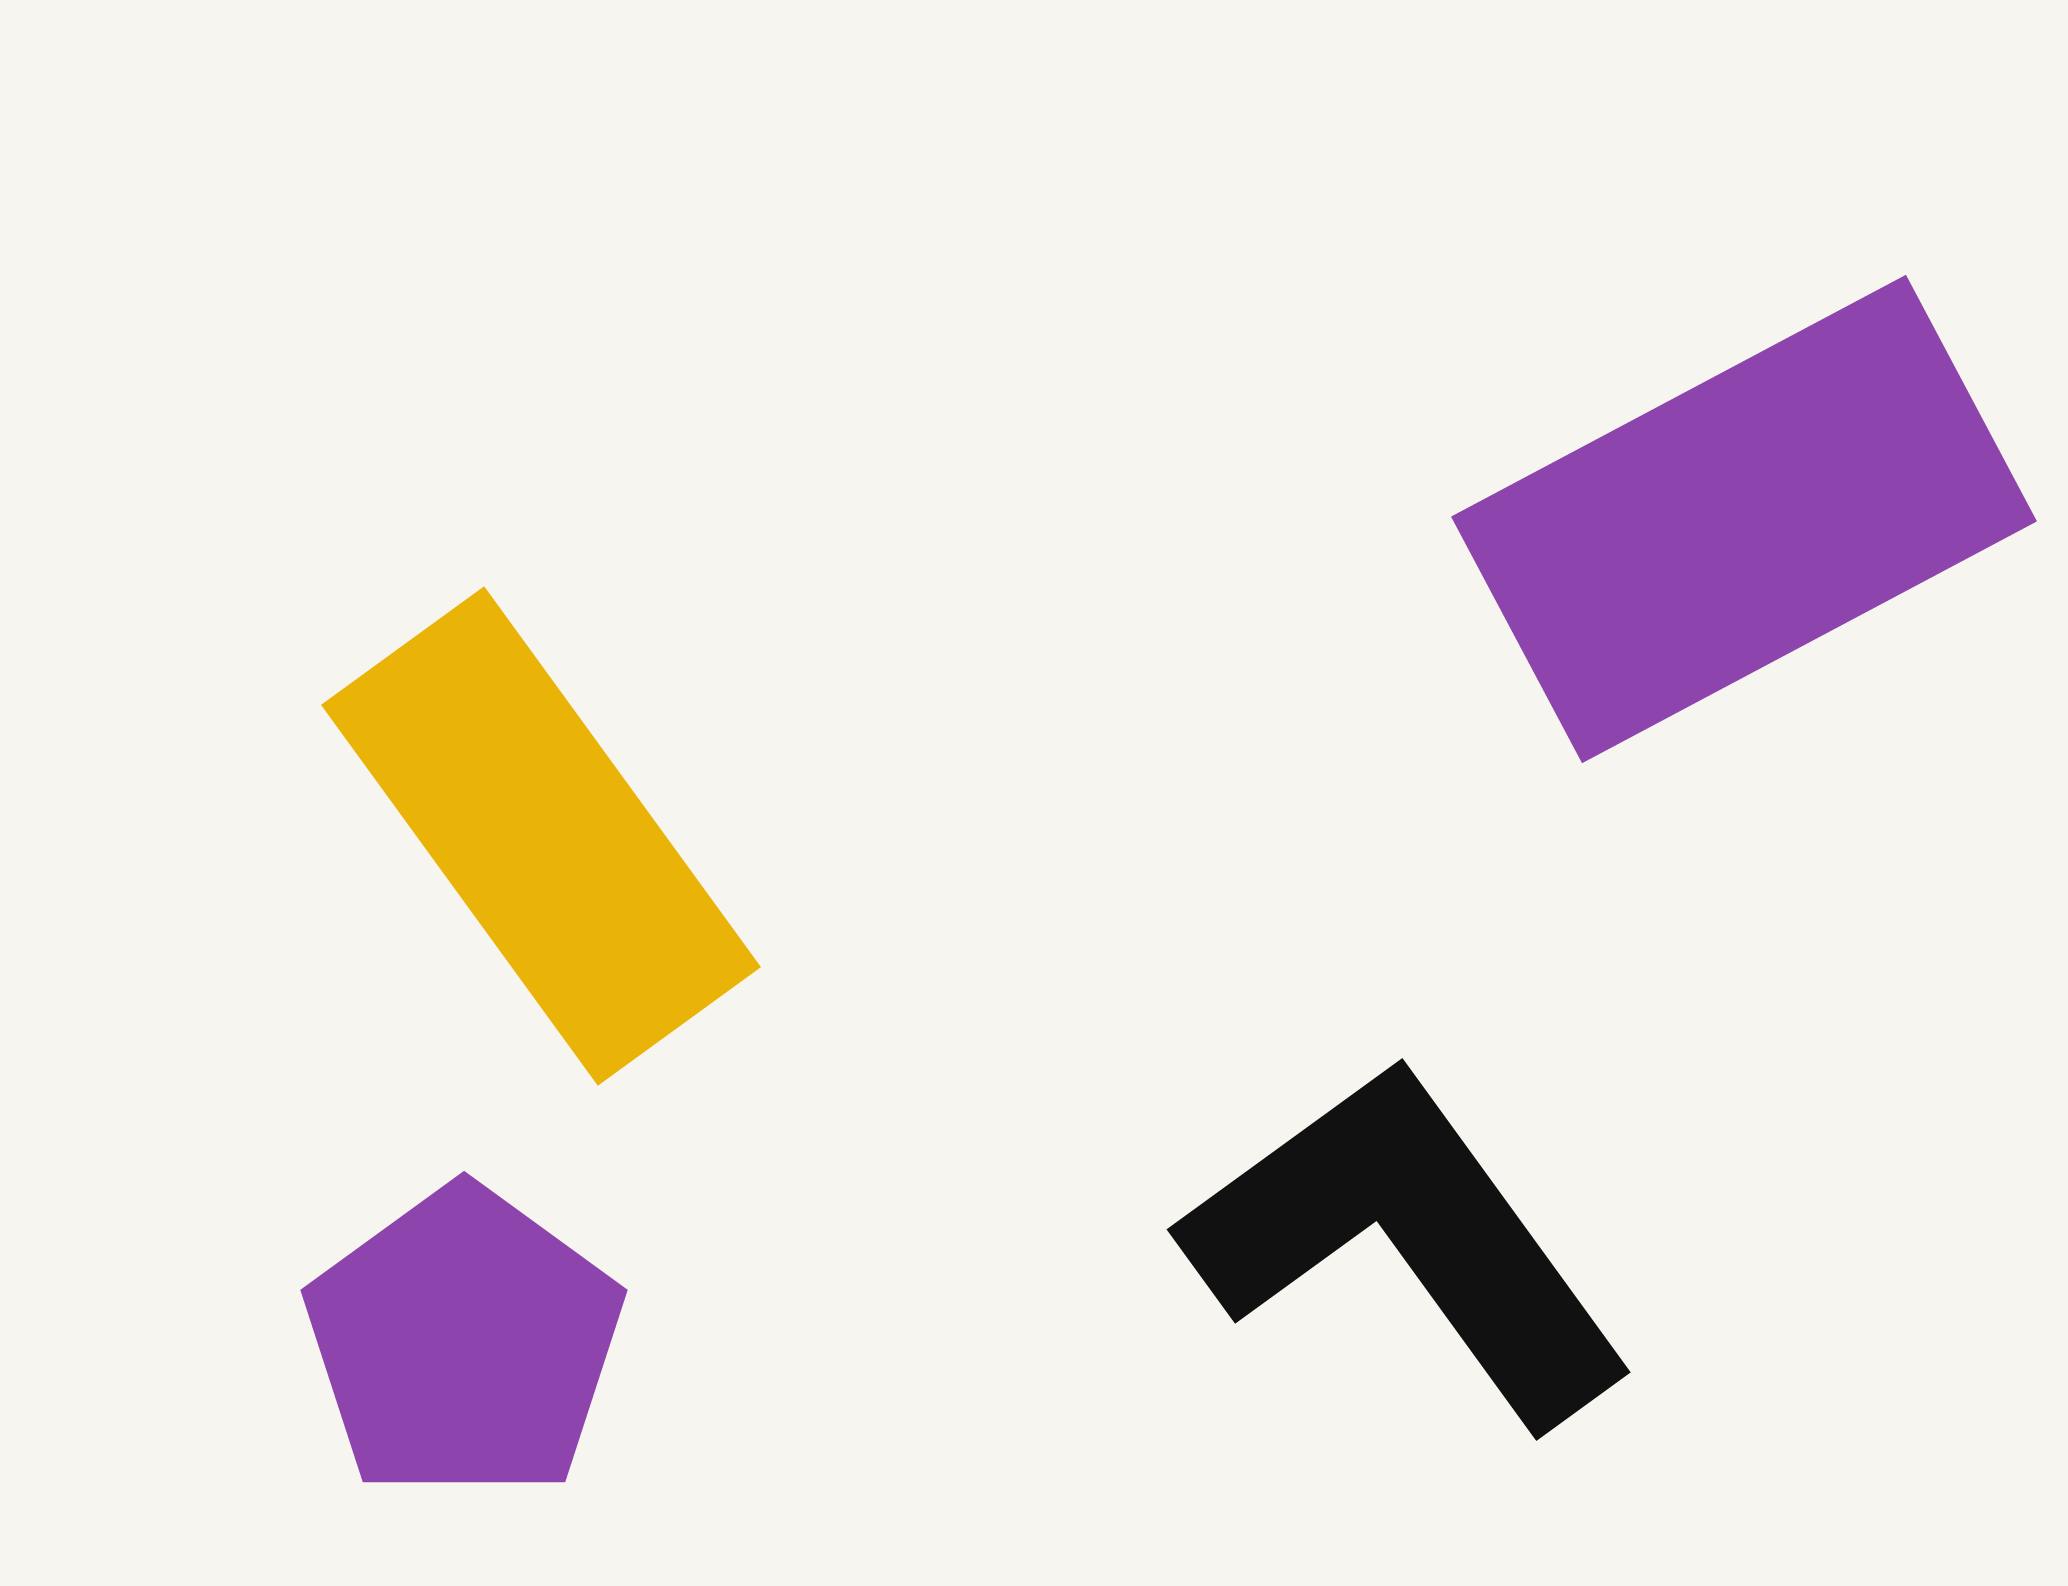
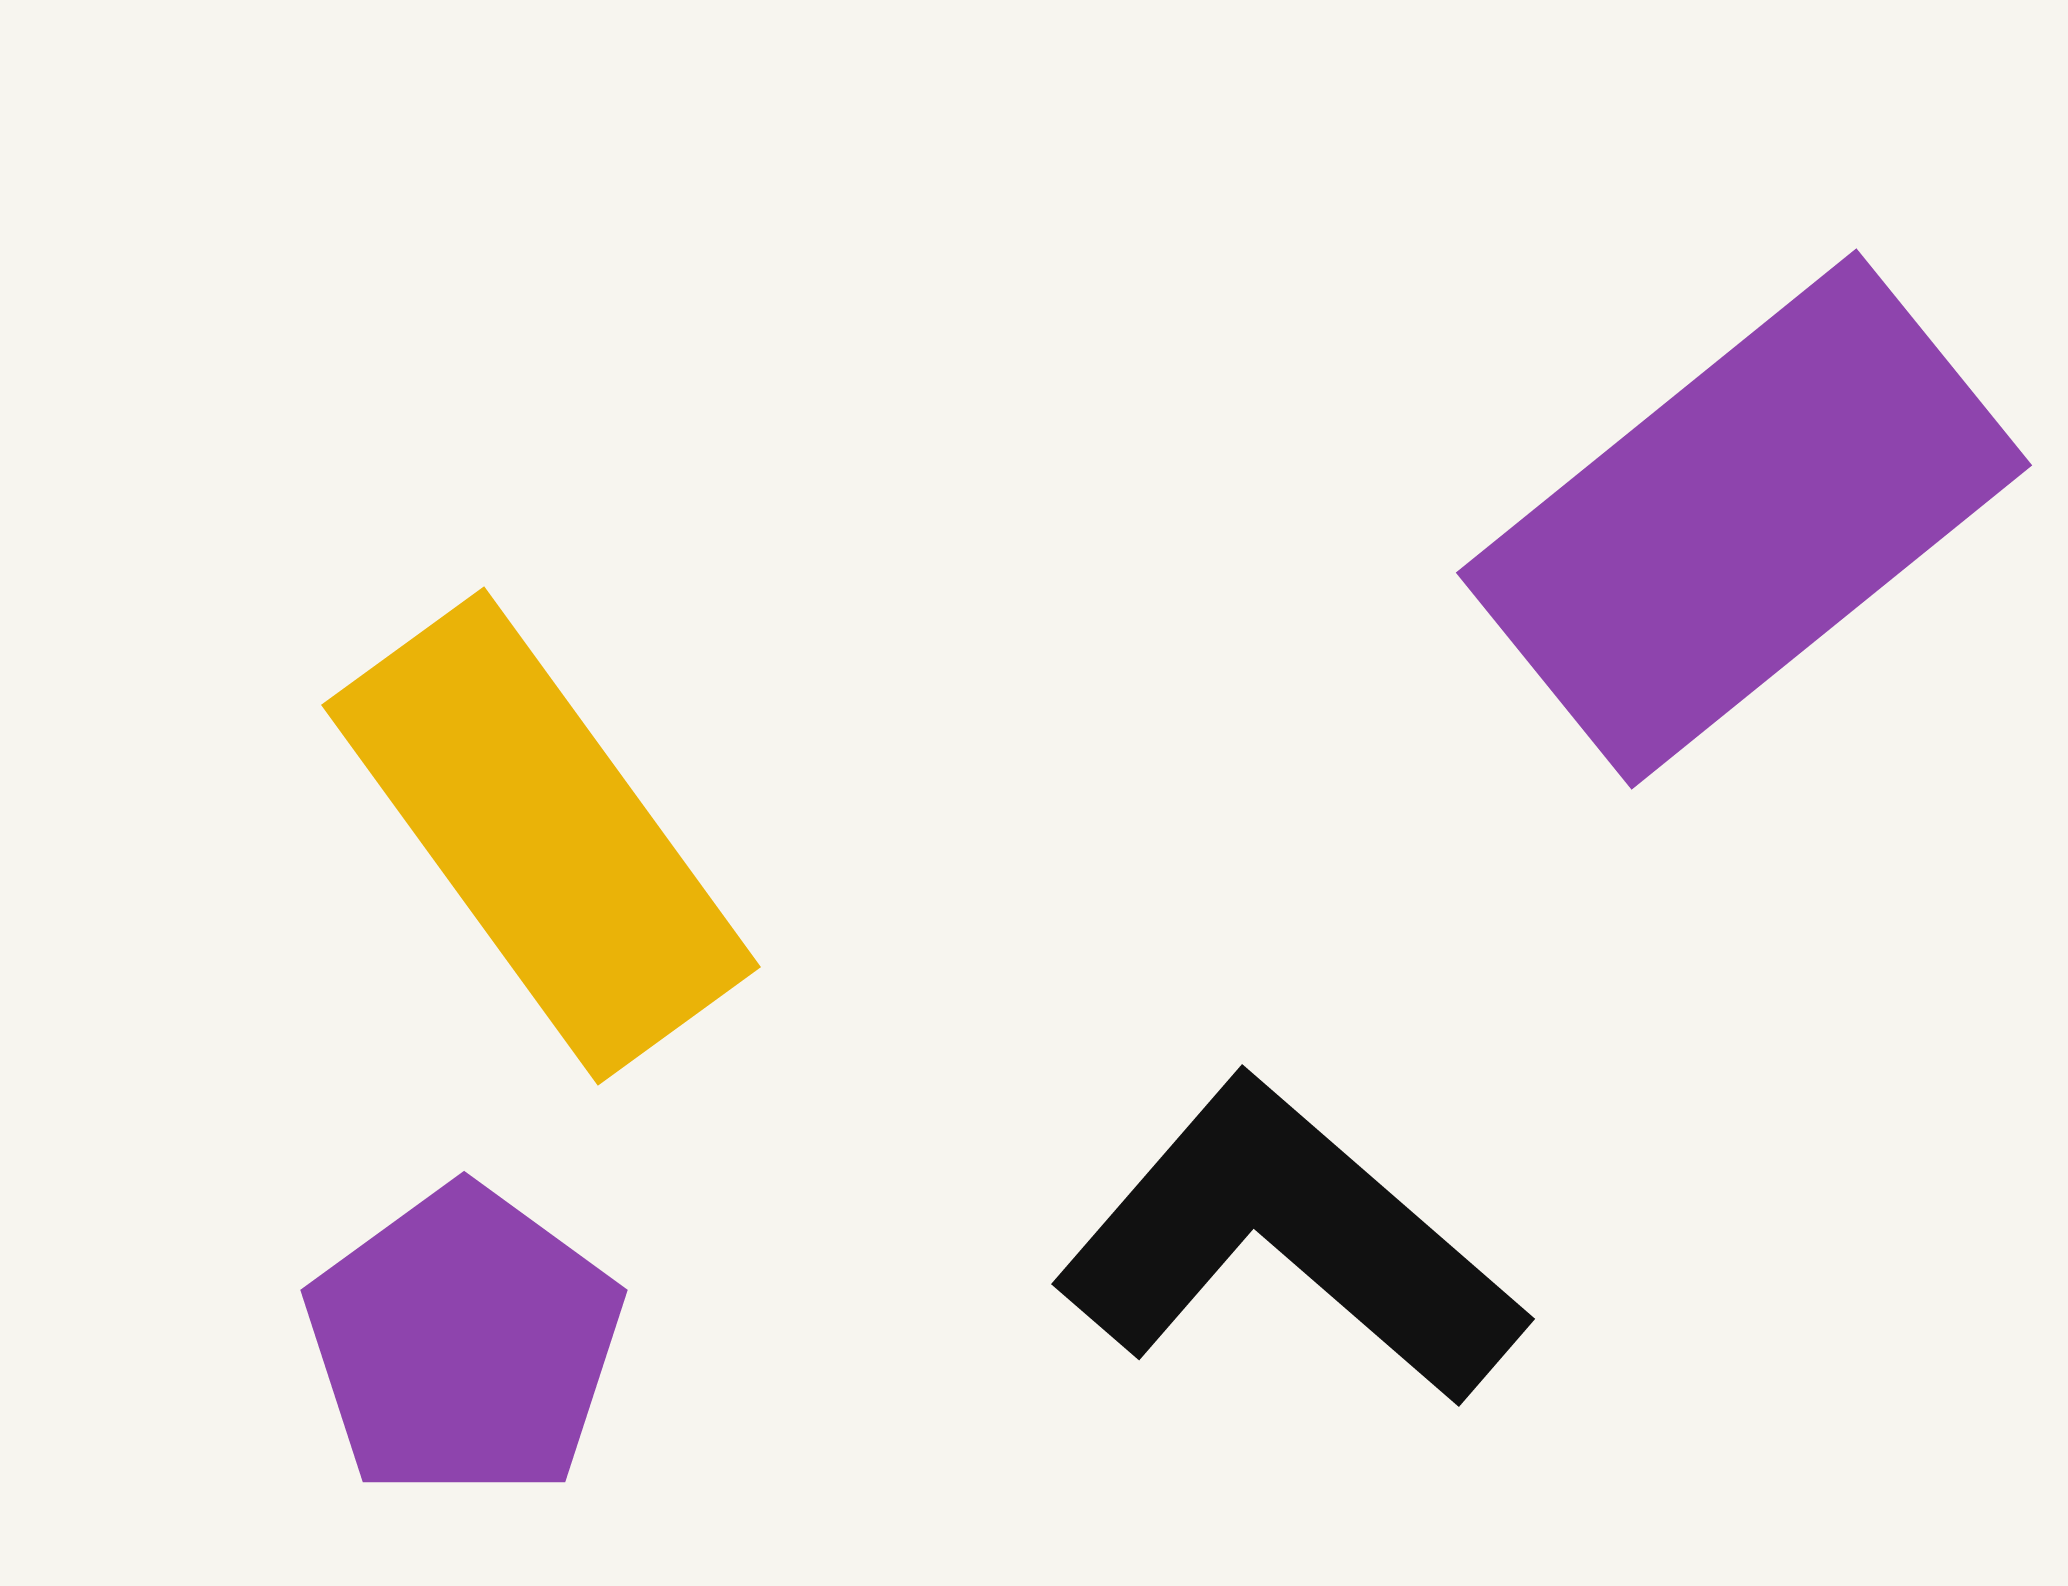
purple rectangle: rotated 11 degrees counterclockwise
black L-shape: moved 119 px left; rotated 13 degrees counterclockwise
